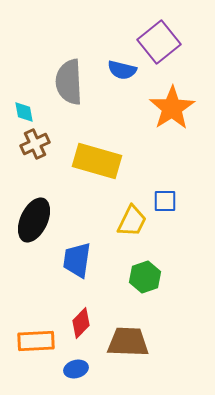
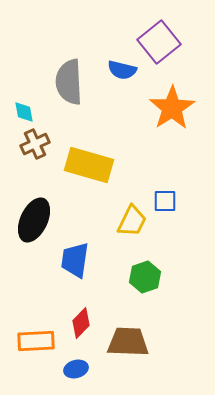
yellow rectangle: moved 8 px left, 4 px down
blue trapezoid: moved 2 px left
